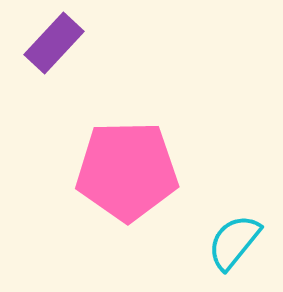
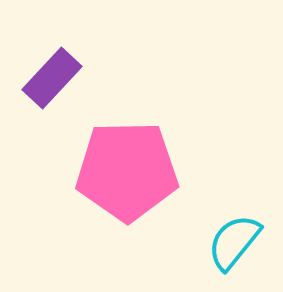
purple rectangle: moved 2 px left, 35 px down
